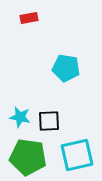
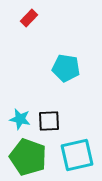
red rectangle: rotated 36 degrees counterclockwise
cyan star: moved 2 px down
green pentagon: rotated 12 degrees clockwise
